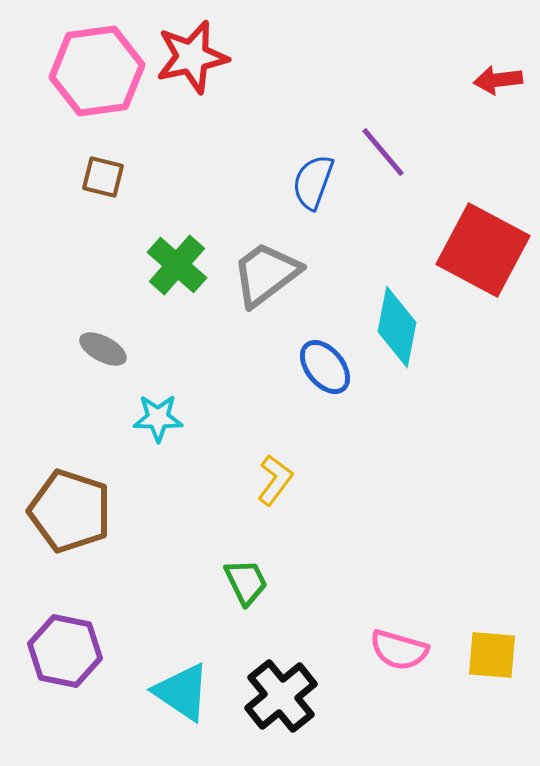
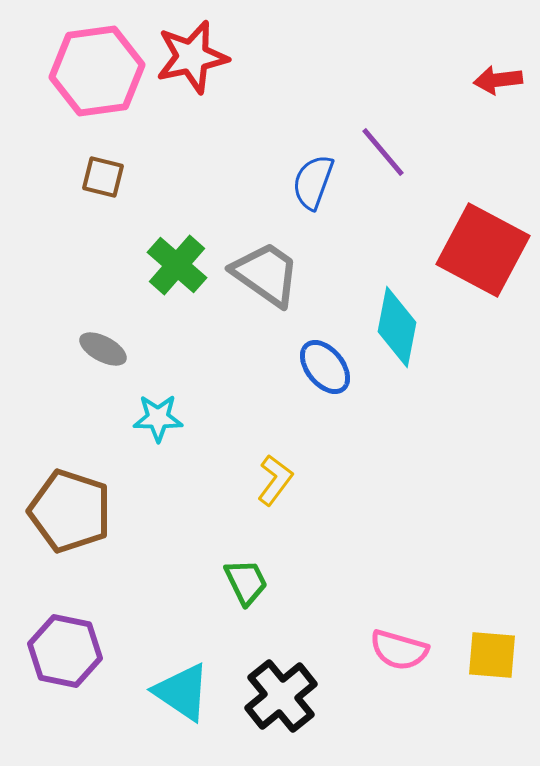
gray trapezoid: rotated 72 degrees clockwise
